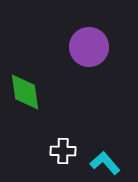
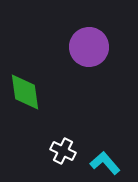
white cross: rotated 25 degrees clockwise
